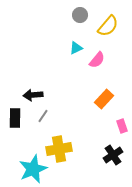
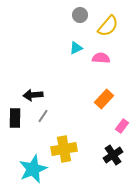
pink semicircle: moved 4 px right, 2 px up; rotated 126 degrees counterclockwise
pink rectangle: rotated 56 degrees clockwise
yellow cross: moved 5 px right
